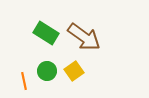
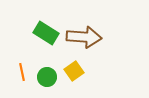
brown arrow: rotated 32 degrees counterclockwise
green circle: moved 6 px down
orange line: moved 2 px left, 9 px up
